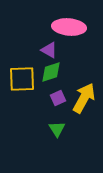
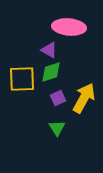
green triangle: moved 1 px up
